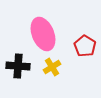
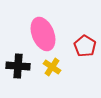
yellow cross: rotated 24 degrees counterclockwise
